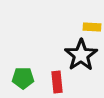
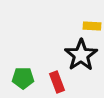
yellow rectangle: moved 1 px up
red rectangle: rotated 15 degrees counterclockwise
